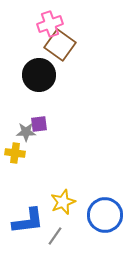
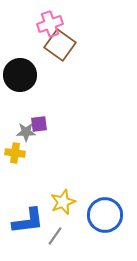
black circle: moved 19 px left
